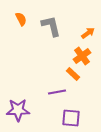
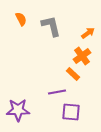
purple square: moved 6 px up
